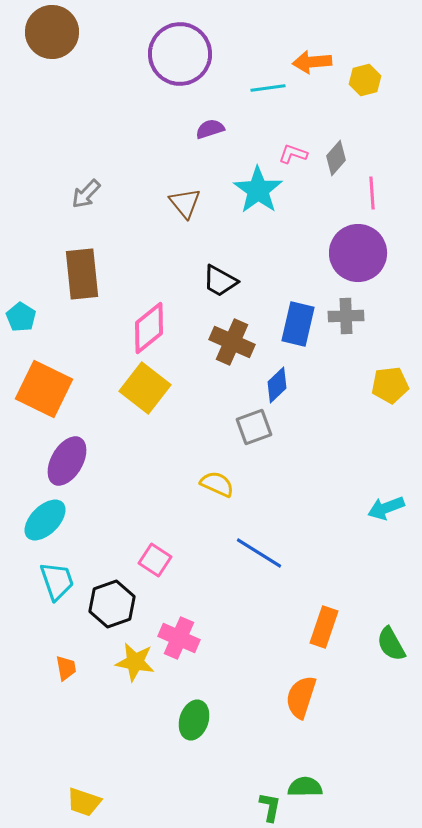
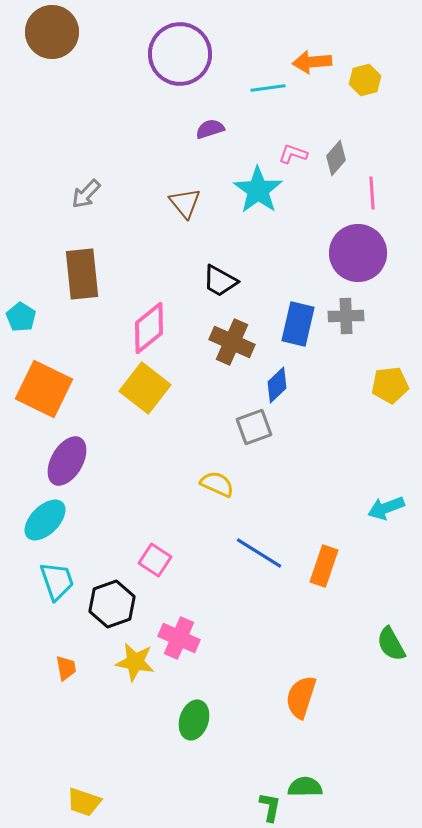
orange rectangle at (324, 627): moved 61 px up
